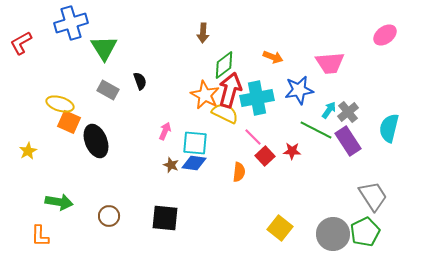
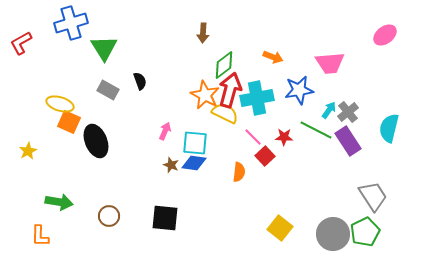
red star: moved 8 px left, 14 px up
